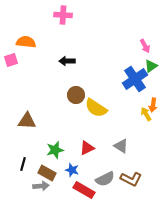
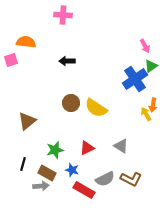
brown circle: moved 5 px left, 8 px down
brown triangle: rotated 42 degrees counterclockwise
